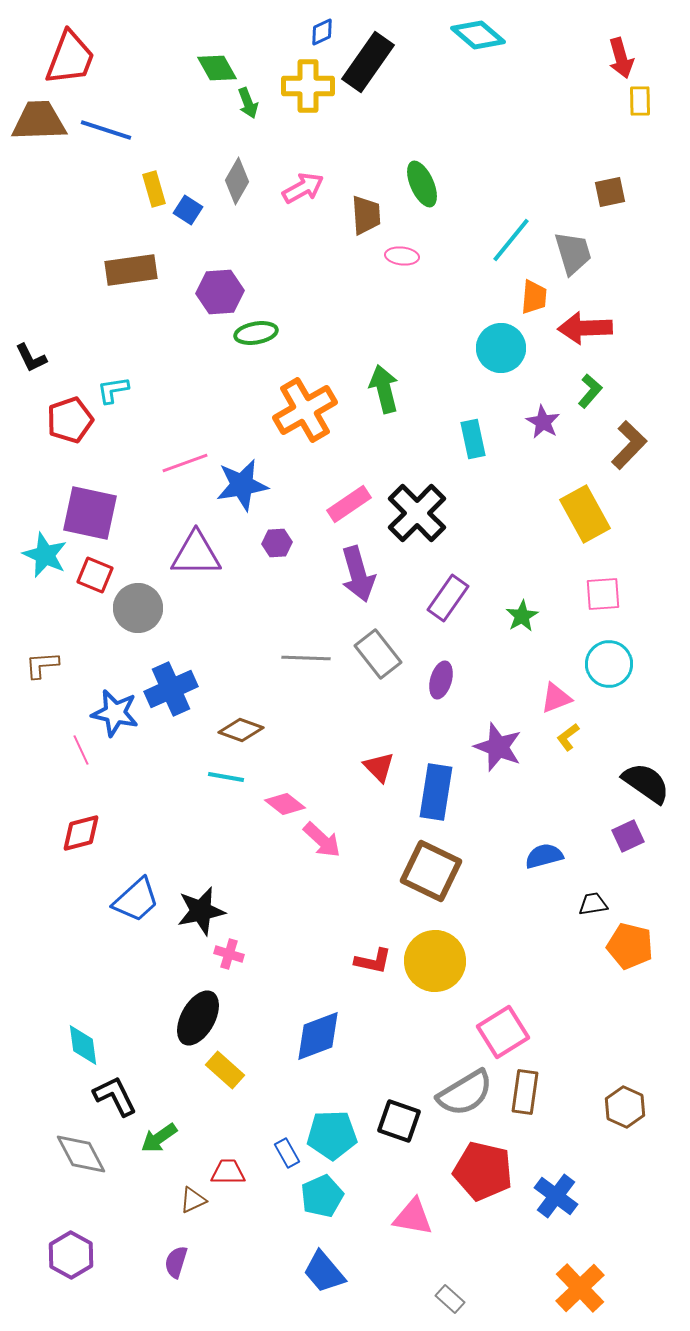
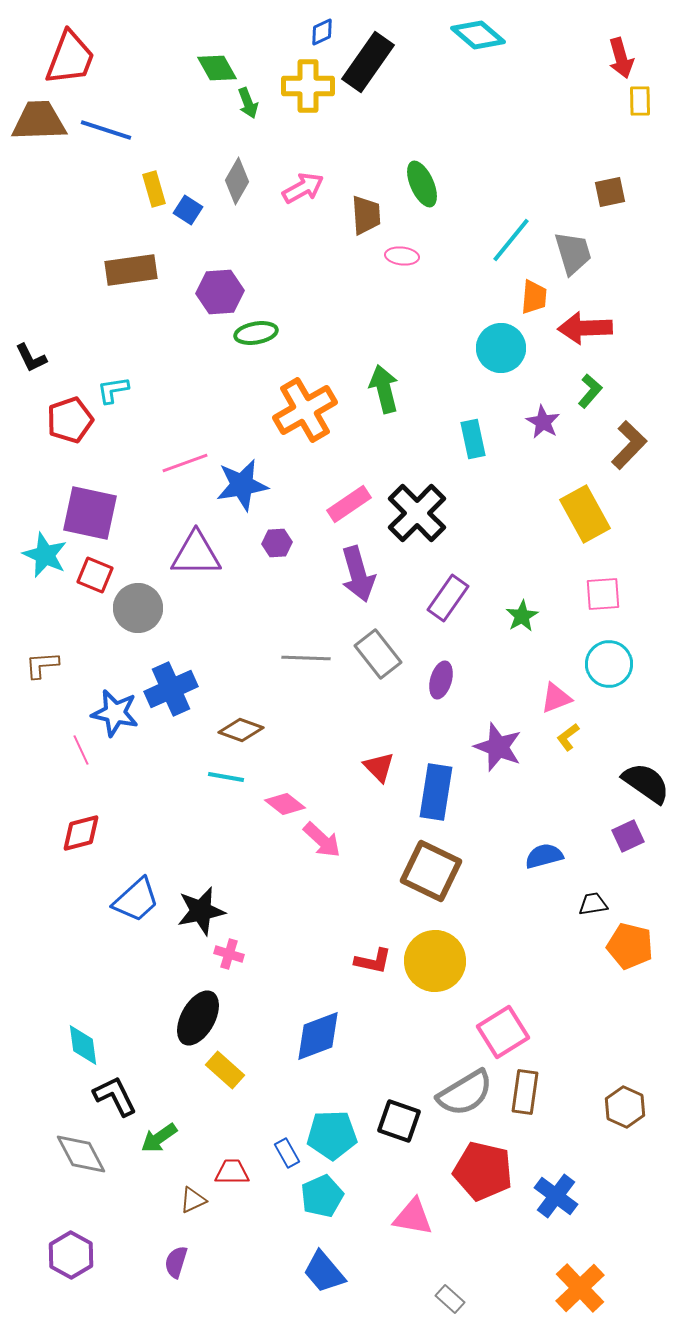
red trapezoid at (228, 1172): moved 4 px right
